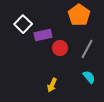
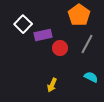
gray line: moved 5 px up
cyan semicircle: moved 2 px right; rotated 24 degrees counterclockwise
